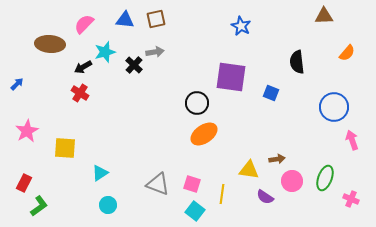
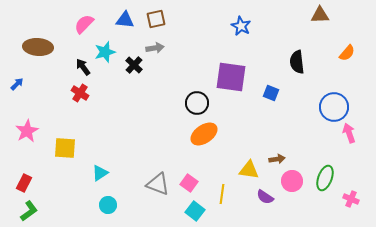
brown triangle: moved 4 px left, 1 px up
brown ellipse: moved 12 px left, 3 px down
gray arrow: moved 4 px up
black arrow: rotated 84 degrees clockwise
pink arrow: moved 3 px left, 7 px up
pink square: moved 3 px left, 1 px up; rotated 18 degrees clockwise
green L-shape: moved 10 px left, 5 px down
